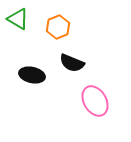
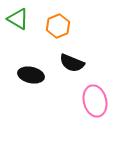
orange hexagon: moved 1 px up
black ellipse: moved 1 px left
pink ellipse: rotated 16 degrees clockwise
